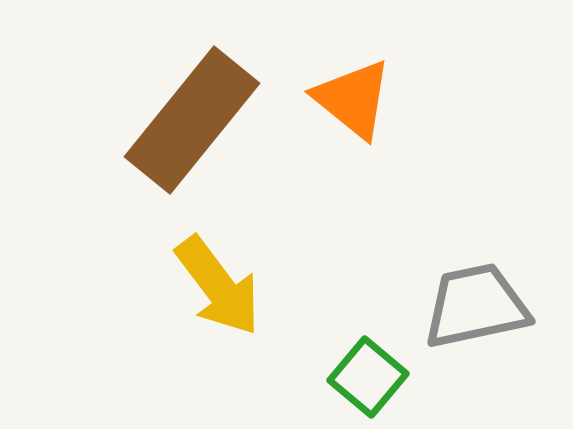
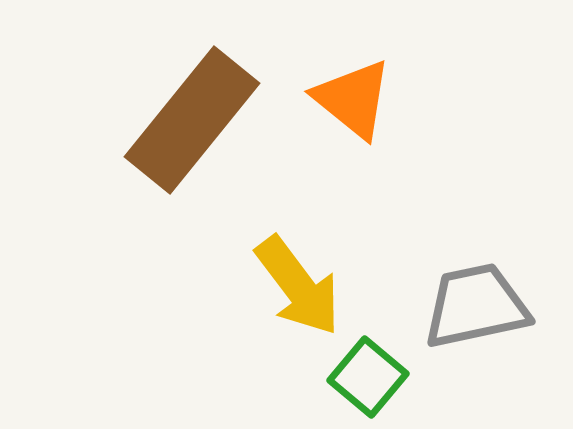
yellow arrow: moved 80 px right
